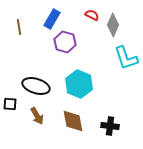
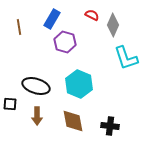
brown arrow: rotated 30 degrees clockwise
